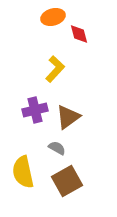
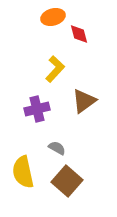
purple cross: moved 2 px right, 1 px up
brown triangle: moved 16 px right, 16 px up
brown square: rotated 20 degrees counterclockwise
